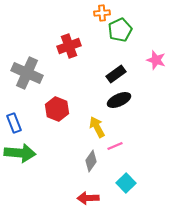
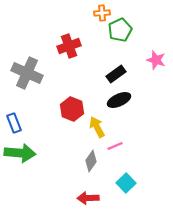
red hexagon: moved 15 px right
